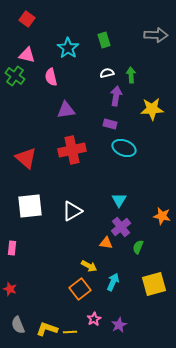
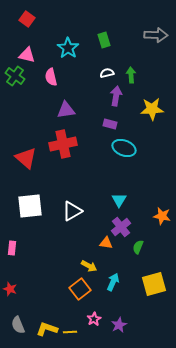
red cross: moved 9 px left, 6 px up
